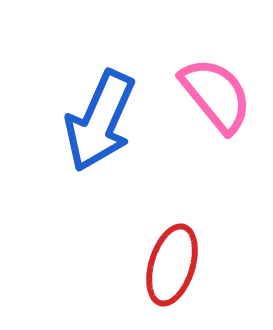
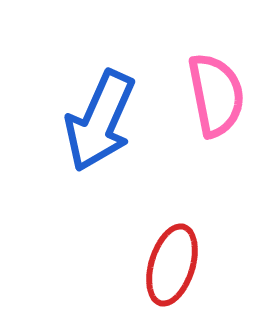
pink semicircle: rotated 28 degrees clockwise
